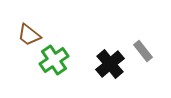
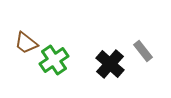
brown trapezoid: moved 3 px left, 8 px down
black cross: rotated 8 degrees counterclockwise
